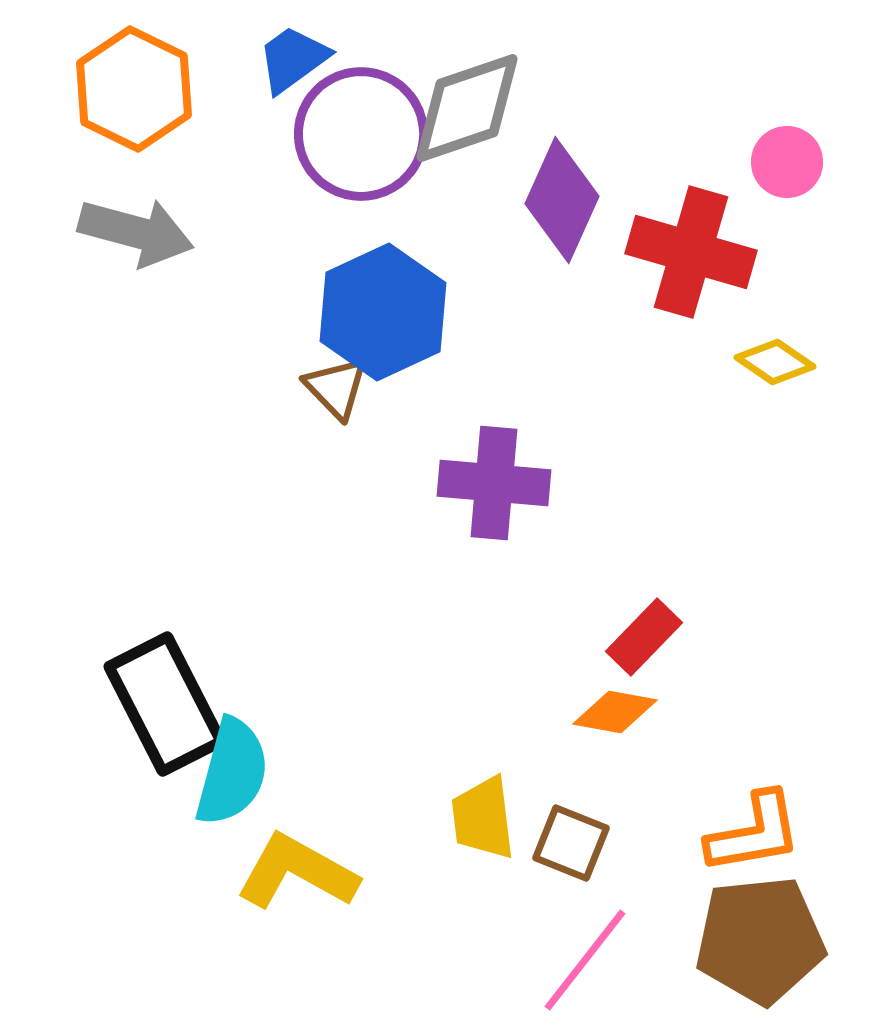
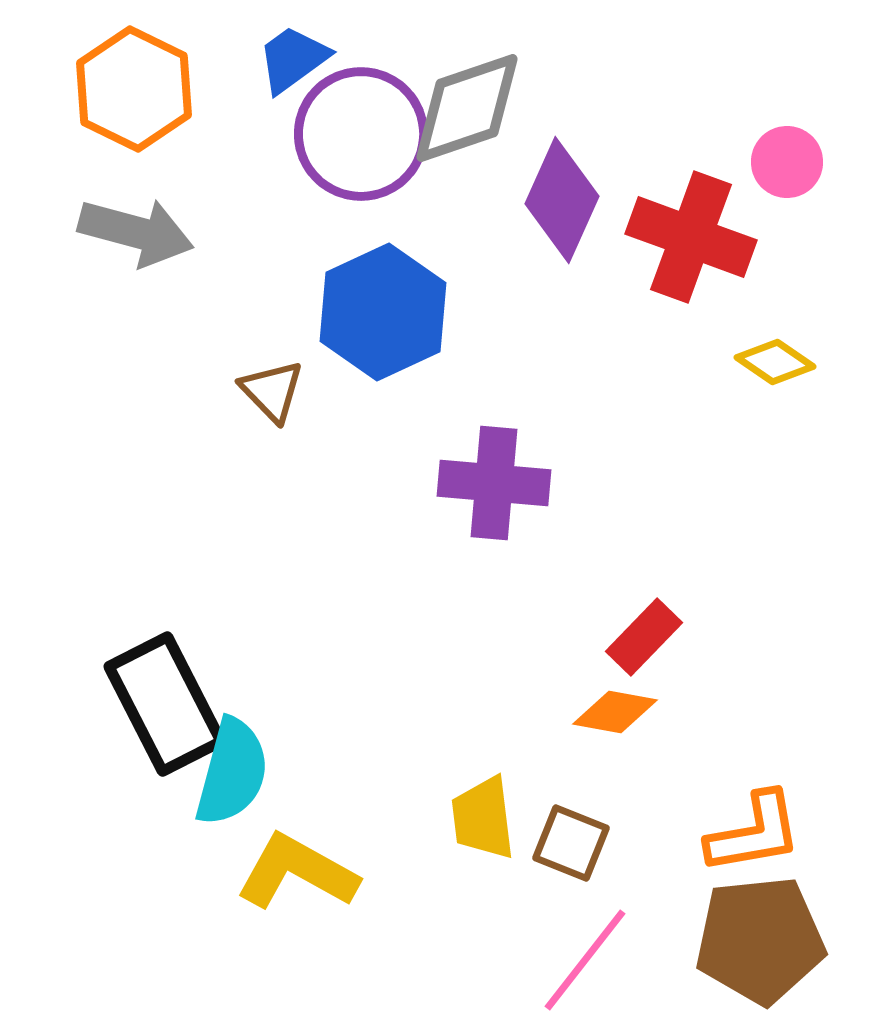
red cross: moved 15 px up; rotated 4 degrees clockwise
brown triangle: moved 64 px left, 3 px down
